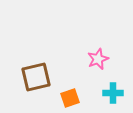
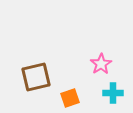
pink star: moved 3 px right, 5 px down; rotated 10 degrees counterclockwise
